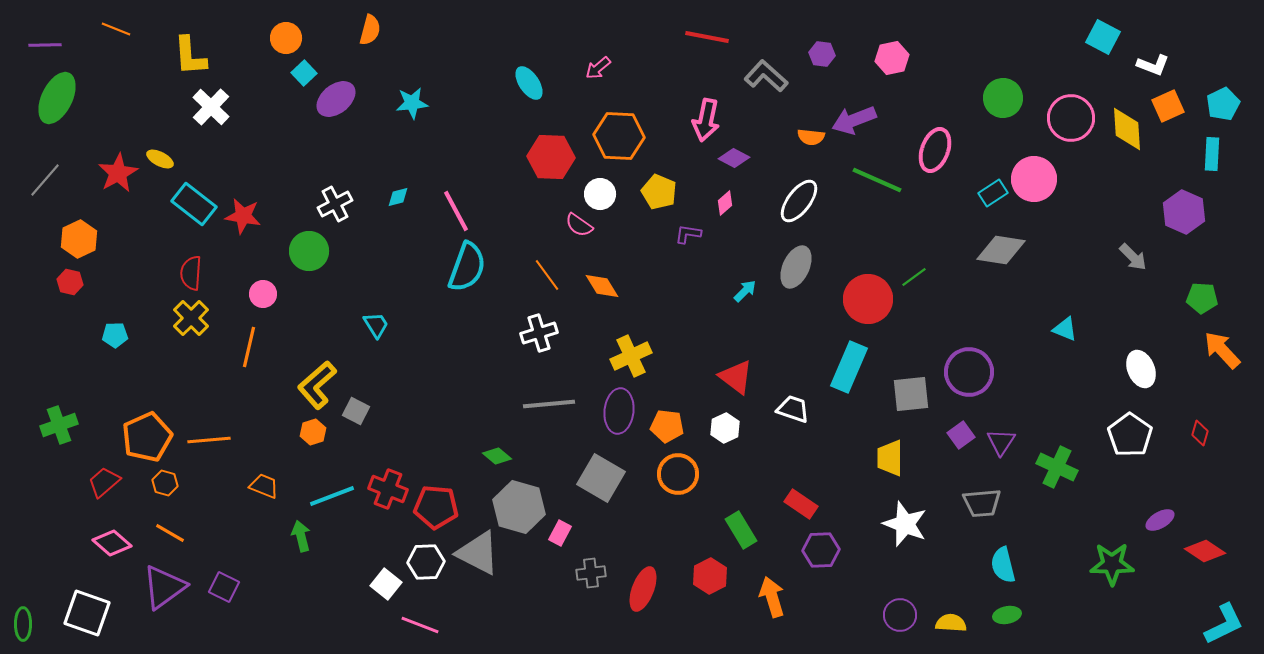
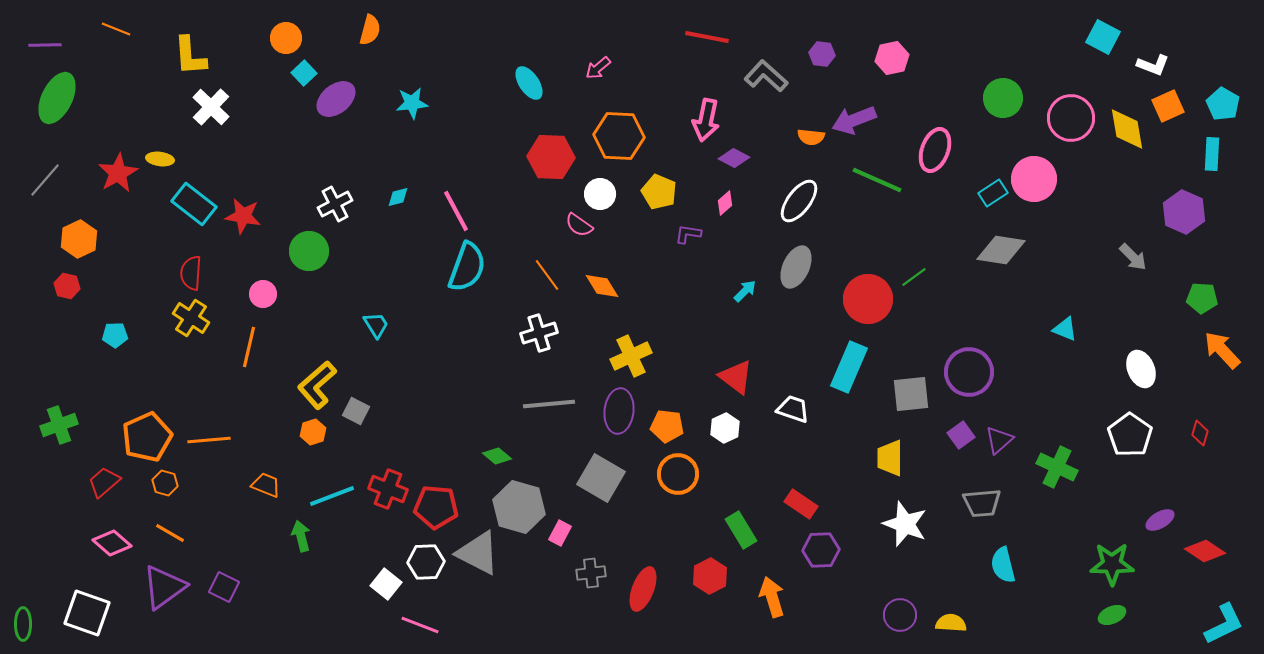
cyan pentagon at (1223, 104): rotated 16 degrees counterclockwise
yellow diamond at (1127, 129): rotated 6 degrees counterclockwise
yellow ellipse at (160, 159): rotated 20 degrees counterclockwise
red hexagon at (70, 282): moved 3 px left, 4 px down
yellow cross at (191, 318): rotated 12 degrees counterclockwise
purple triangle at (1001, 442): moved 2 px left, 2 px up; rotated 16 degrees clockwise
orange trapezoid at (264, 486): moved 2 px right, 1 px up
green ellipse at (1007, 615): moved 105 px right; rotated 12 degrees counterclockwise
